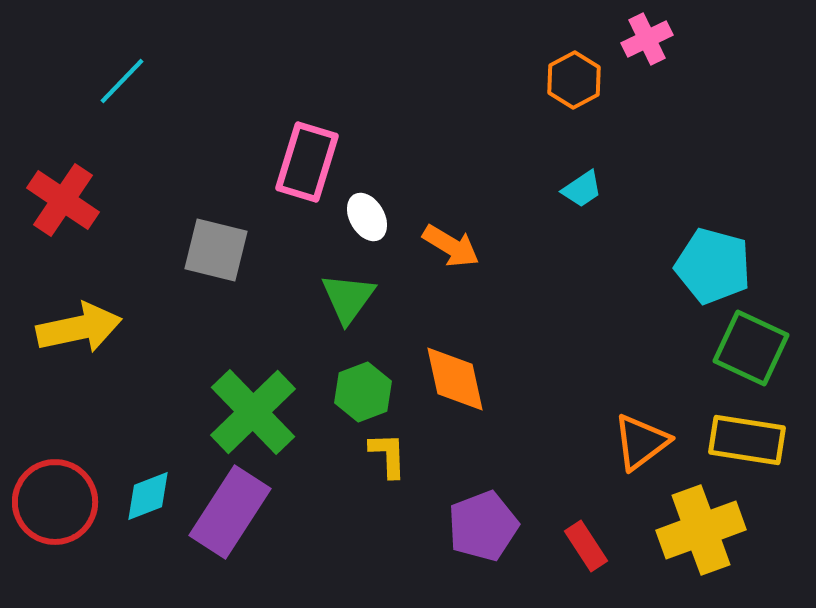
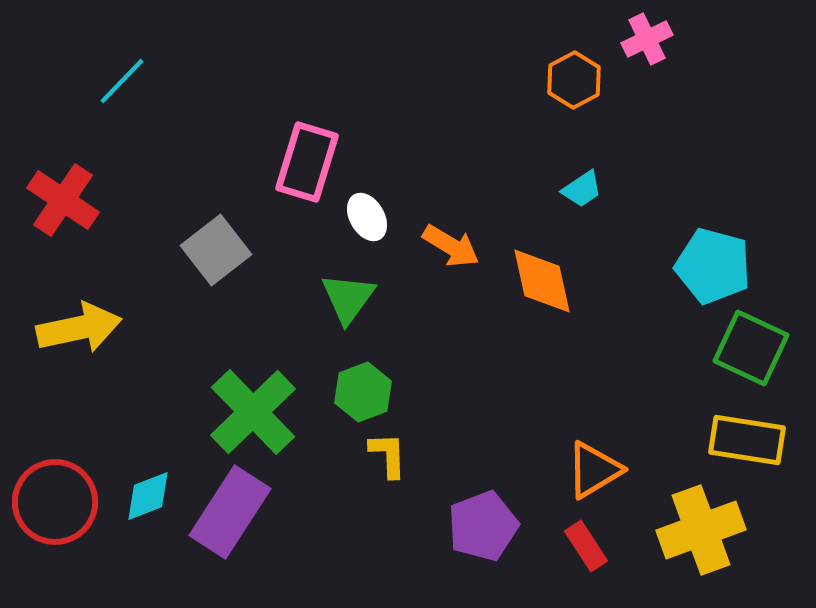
gray square: rotated 38 degrees clockwise
orange diamond: moved 87 px right, 98 px up
orange triangle: moved 47 px left, 28 px down; rotated 6 degrees clockwise
